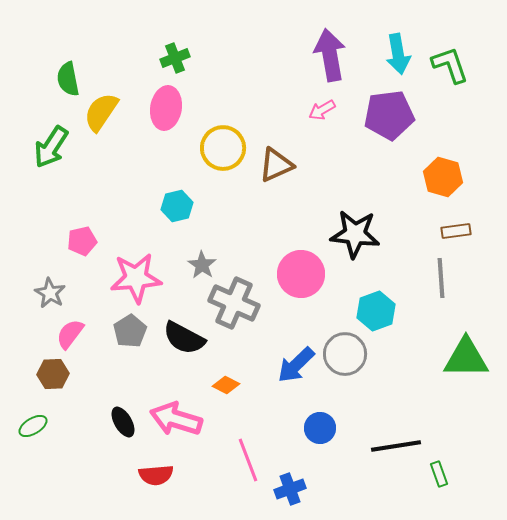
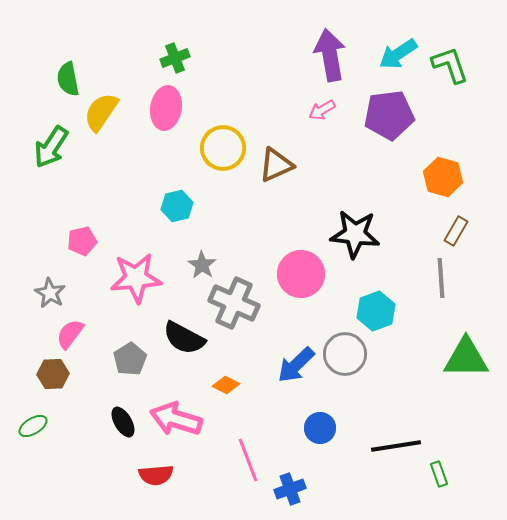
cyan arrow at (398, 54): rotated 66 degrees clockwise
brown rectangle at (456, 231): rotated 52 degrees counterclockwise
gray pentagon at (130, 331): moved 28 px down
